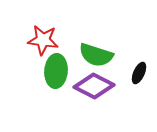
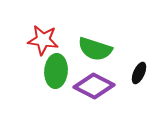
green semicircle: moved 1 px left, 6 px up
